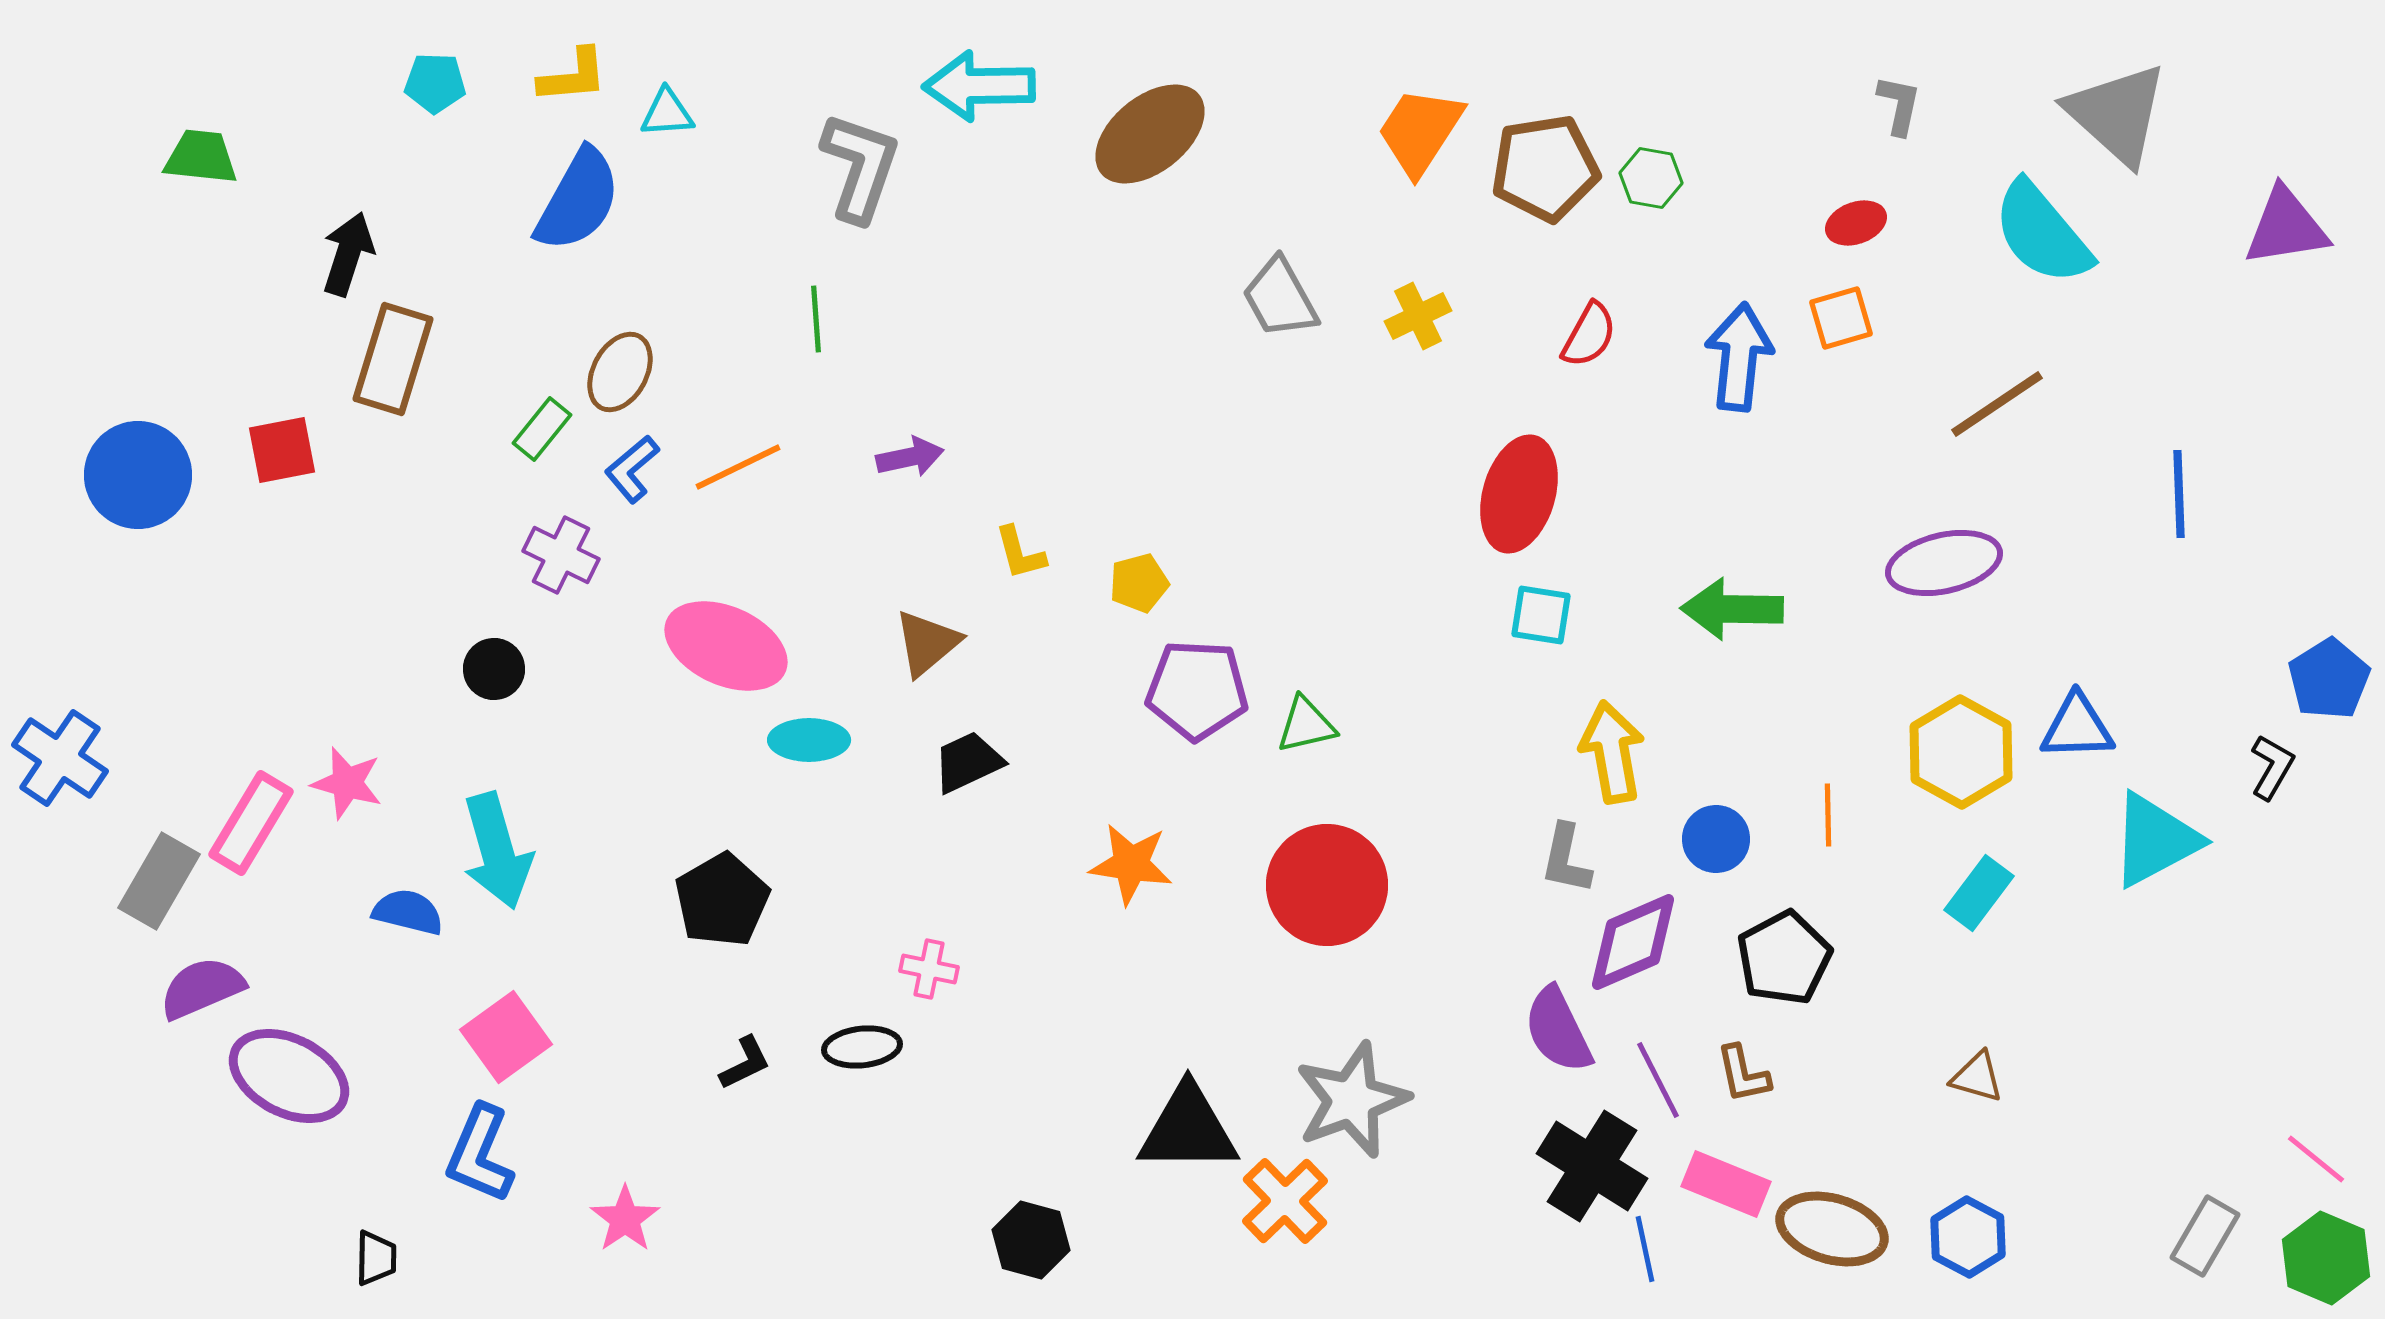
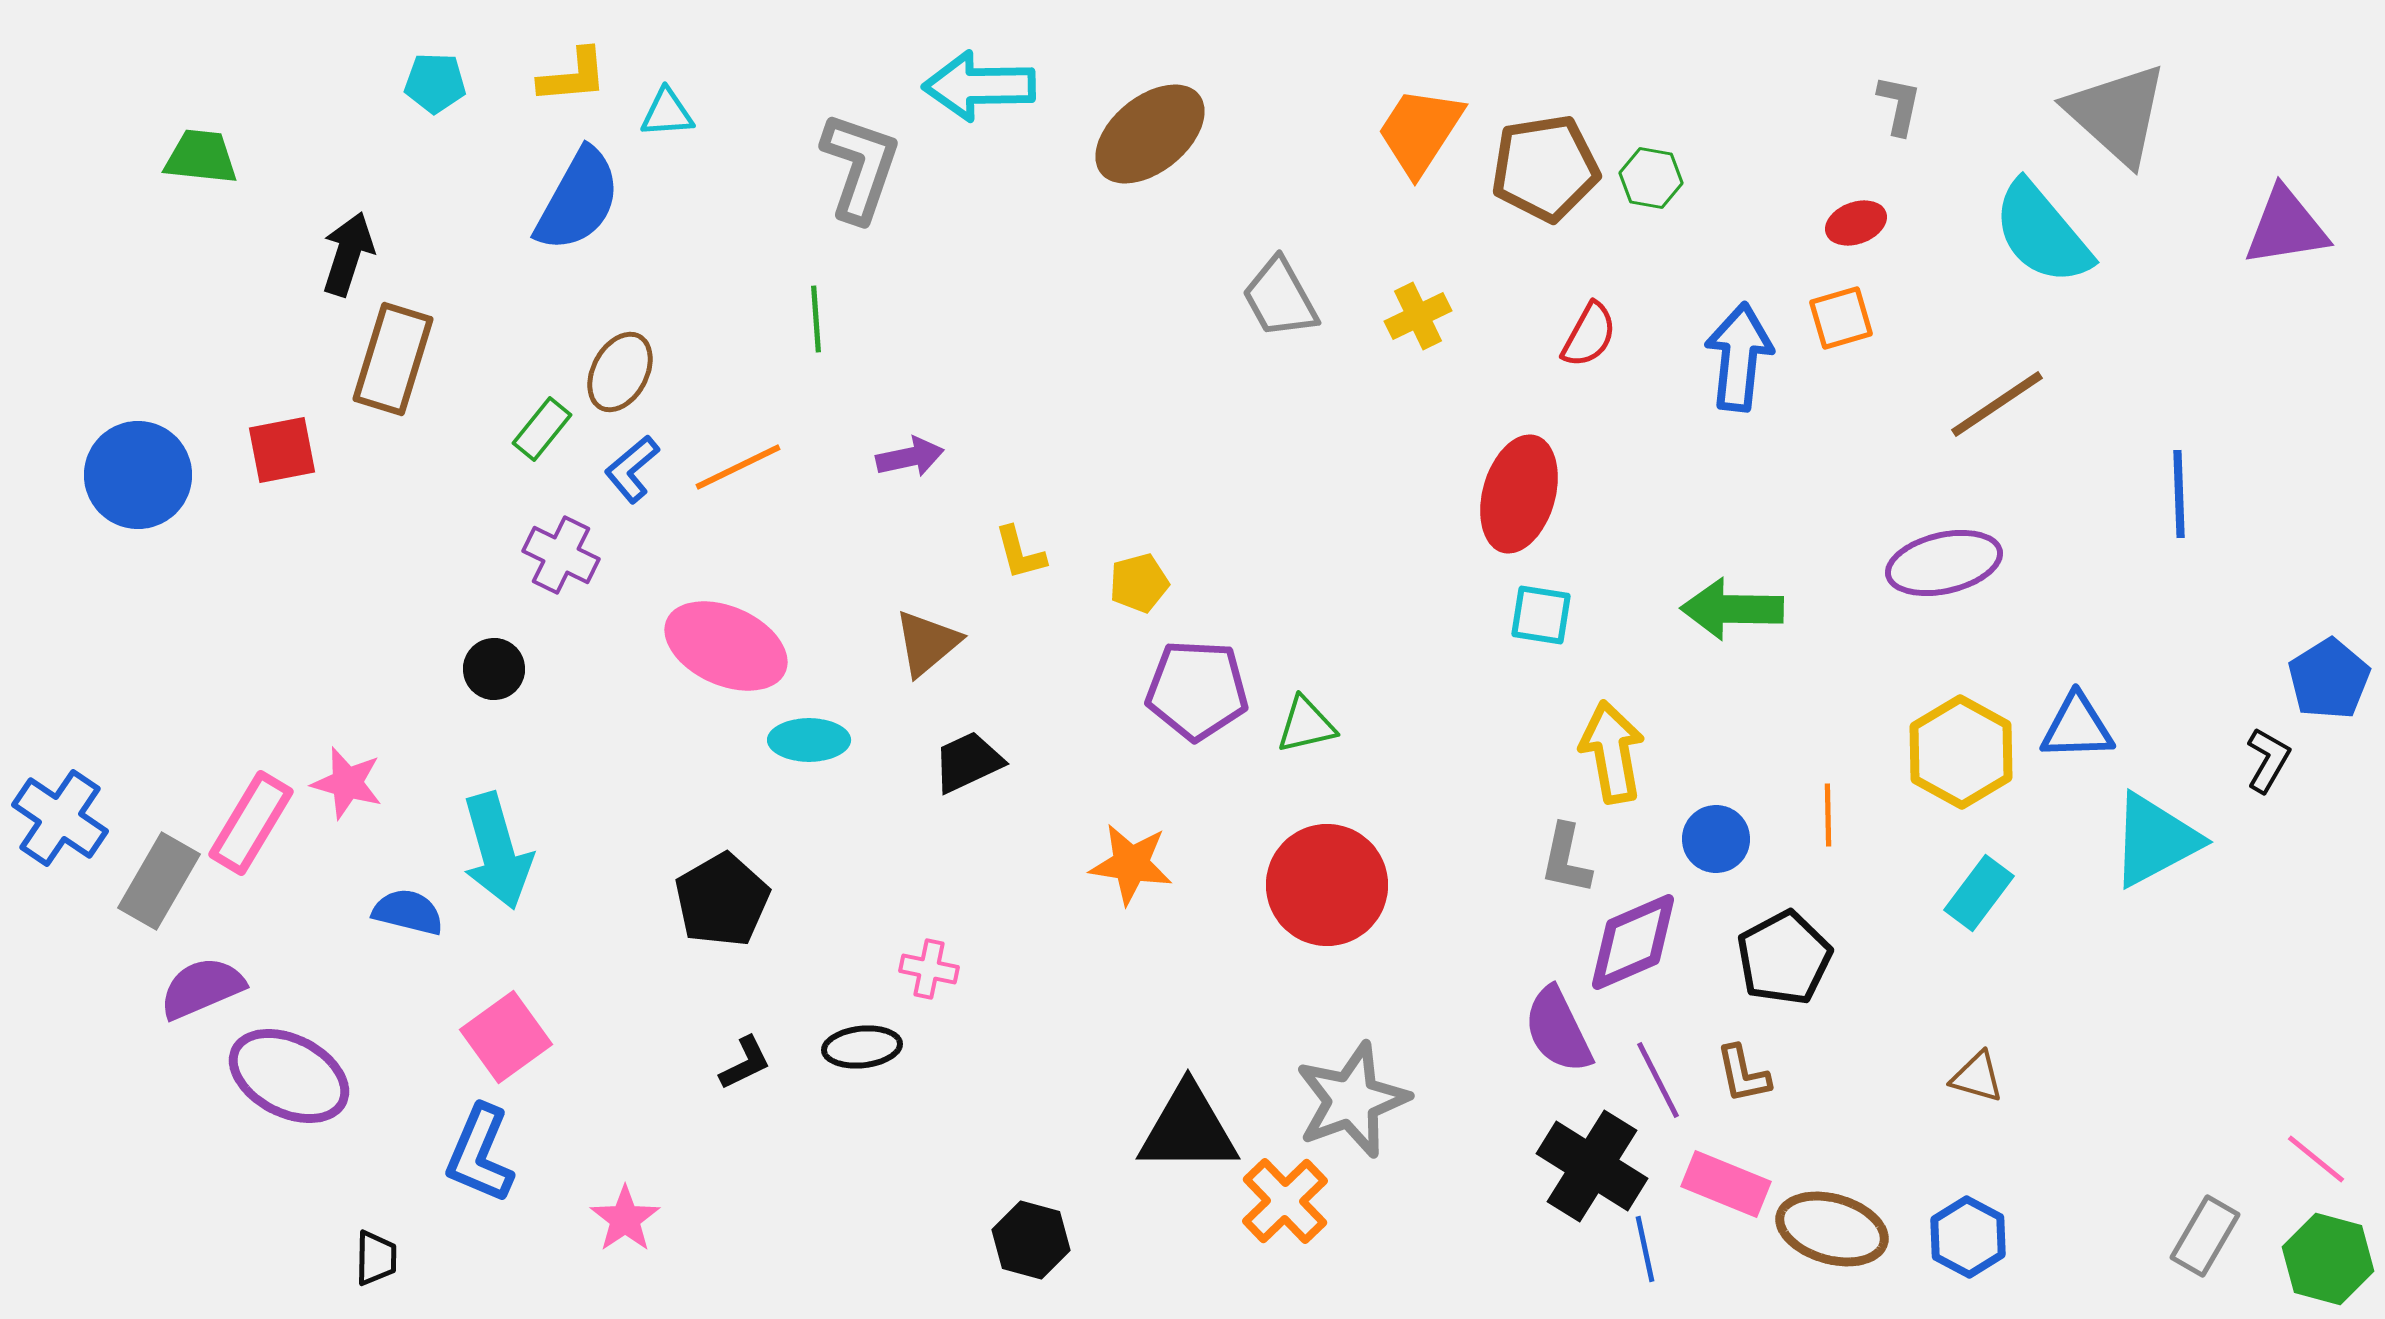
blue cross at (60, 758): moved 60 px down
black L-shape at (2272, 767): moved 4 px left, 7 px up
green hexagon at (2326, 1258): moved 2 px right, 1 px down; rotated 8 degrees counterclockwise
